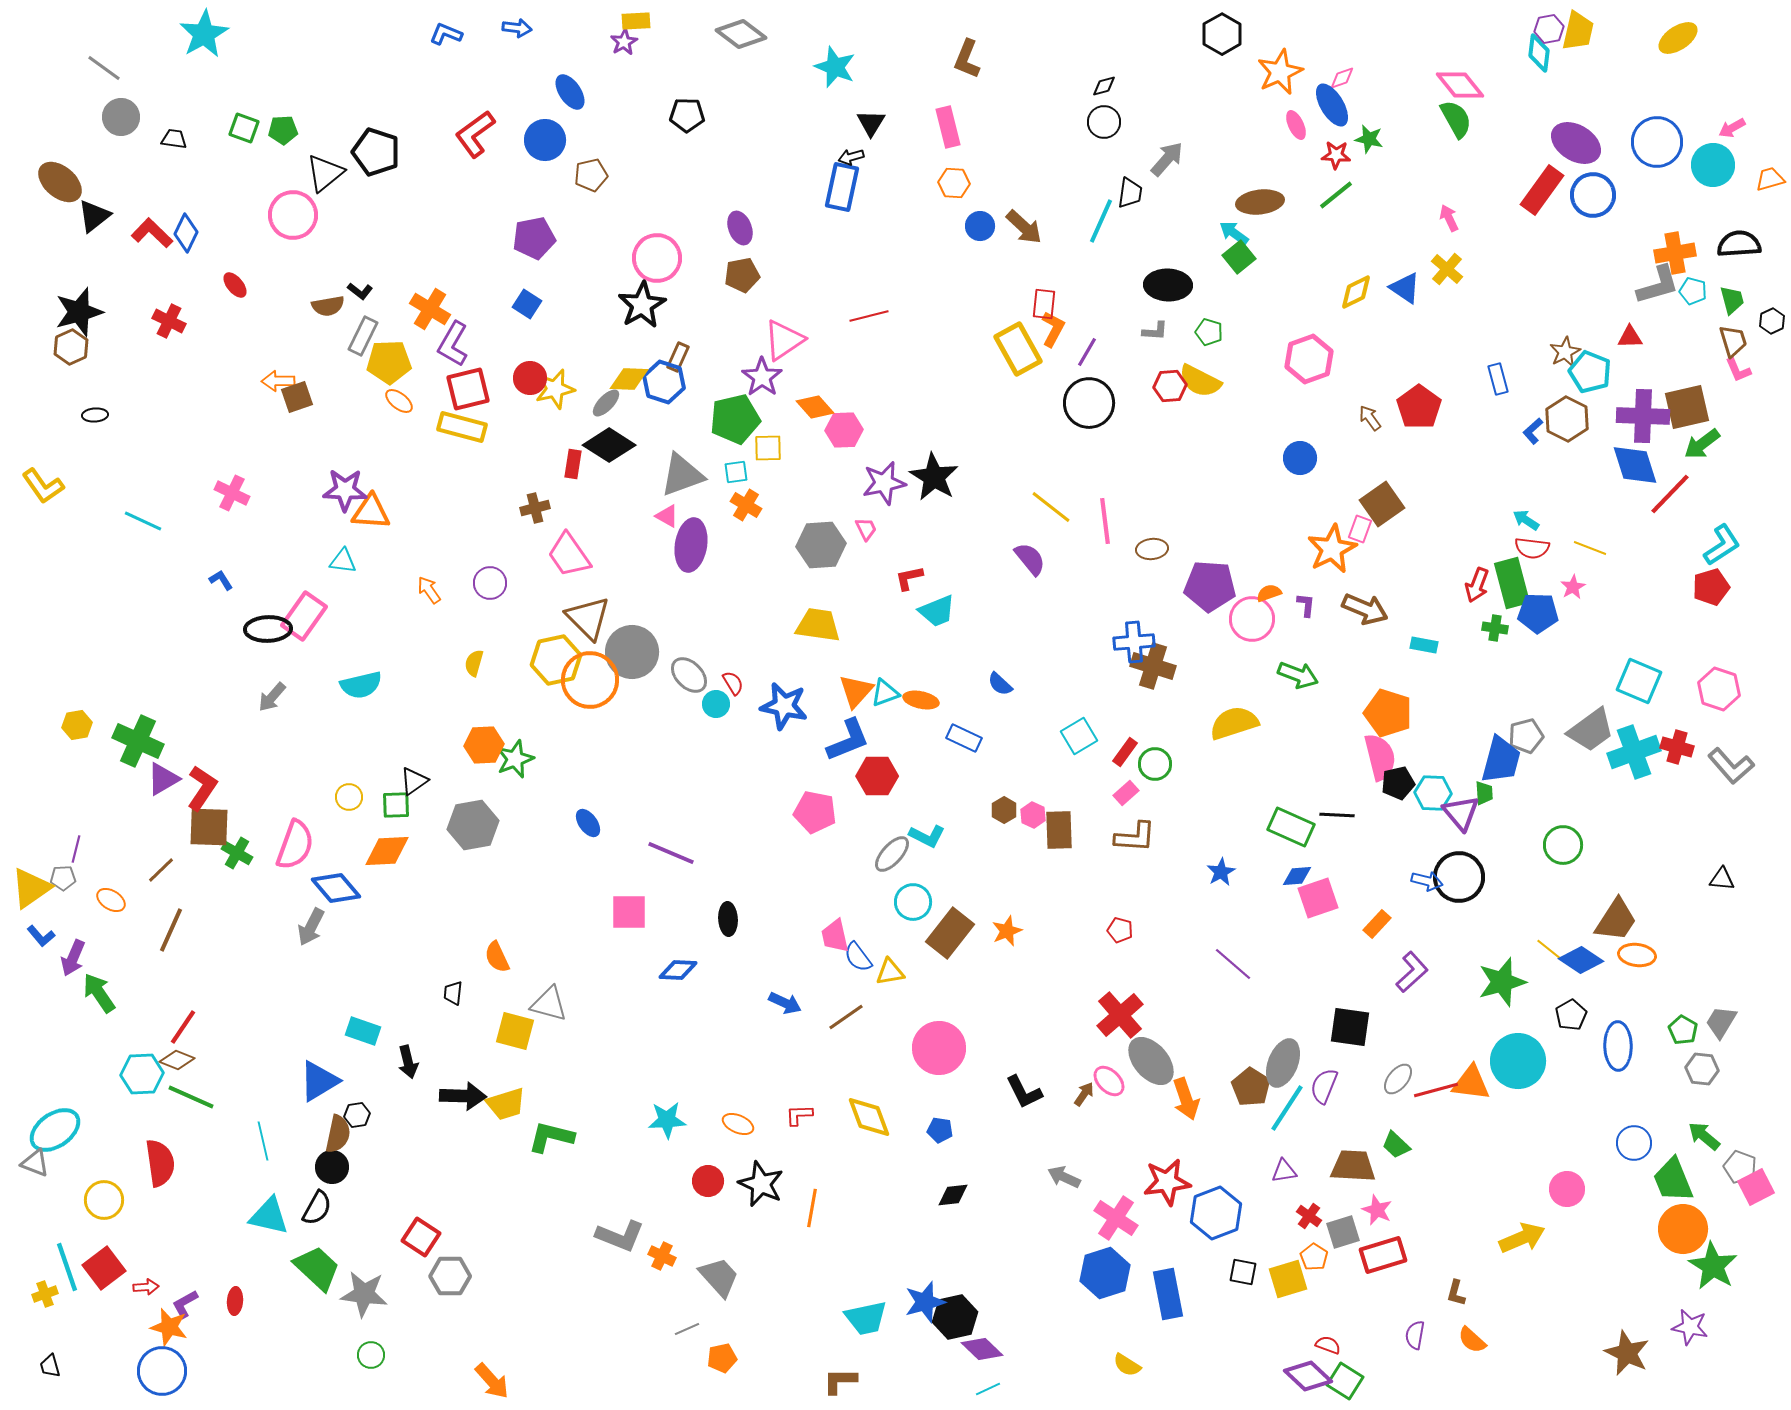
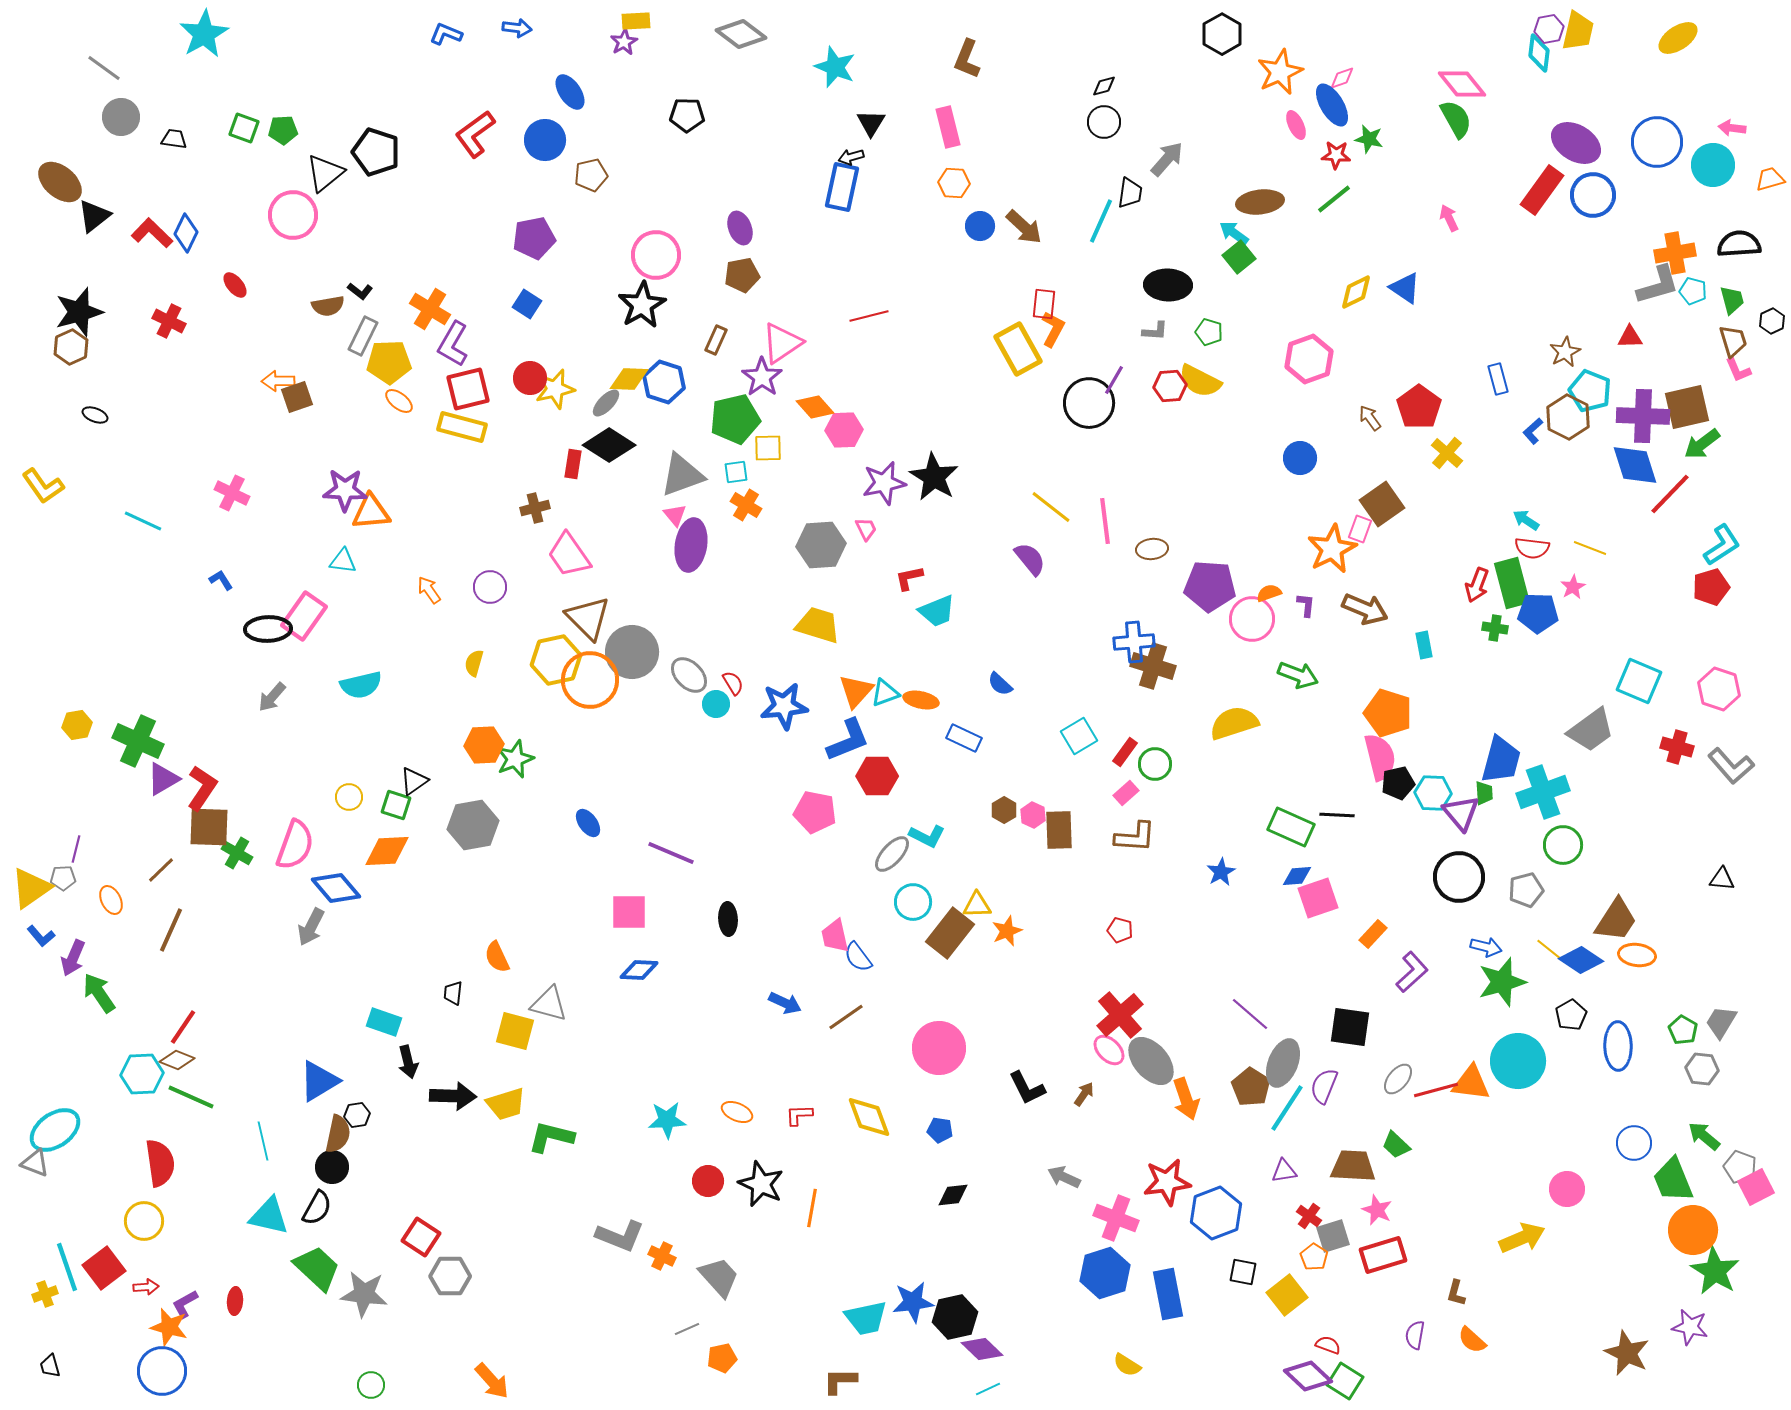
pink diamond at (1460, 85): moved 2 px right, 1 px up
pink arrow at (1732, 128): rotated 36 degrees clockwise
green line at (1336, 195): moved 2 px left, 4 px down
pink circle at (657, 258): moved 1 px left, 3 px up
yellow cross at (1447, 269): moved 184 px down
pink triangle at (784, 340): moved 2 px left, 3 px down
purple line at (1087, 352): moved 27 px right, 28 px down
brown rectangle at (678, 357): moved 38 px right, 17 px up
cyan pentagon at (1590, 372): moved 19 px down
black ellipse at (95, 415): rotated 25 degrees clockwise
brown hexagon at (1567, 419): moved 1 px right, 2 px up
orange triangle at (371, 512): rotated 9 degrees counterclockwise
pink triangle at (667, 516): moved 8 px right, 1 px up; rotated 20 degrees clockwise
purple circle at (490, 583): moved 4 px down
yellow trapezoid at (818, 625): rotated 9 degrees clockwise
cyan rectangle at (1424, 645): rotated 68 degrees clockwise
blue star at (784, 706): rotated 18 degrees counterclockwise
gray pentagon at (1526, 736): moved 154 px down
cyan cross at (1634, 752): moved 91 px left, 40 px down
green square at (396, 805): rotated 20 degrees clockwise
blue arrow at (1427, 881): moved 59 px right, 66 px down
orange ellipse at (111, 900): rotated 32 degrees clockwise
orange rectangle at (1377, 924): moved 4 px left, 10 px down
purple line at (1233, 964): moved 17 px right, 50 px down
blue diamond at (678, 970): moved 39 px left
yellow triangle at (890, 972): moved 87 px right, 67 px up; rotated 8 degrees clockwise
cyan rectangle at (363, 1031): moved 21 px right, 9 px up
pink ellipse at (1109, 1081): moved 31 px up
black L-shape at (1024, 1092): moved 3 px right, 4 px up
black arrow at (463, 1096): moved 10 px left
orange ellipse at (738, 1124): moved 1 px left, 12 px up
yellow circle at (104, 1200): moved 40 px right, 21 px down
pink cross at (1116, 1218): rotated 12 degrees counterclockwise
orange circle at (1683, 1229): moved 10 px right, 1 px down
gray square at (1343, 1232): moved 10 px left, 4 px down
green star at (1713, 1266): moved 2 px right, 5 px down
yellow square at (1288, 1279): moved 1 px left, 16 px down; rotated 21 degrees counterclockwise
blue star at (925, 1302): moved 12 px left; rotated 9 degrees clockwise
green circle at (371, 1355): moved 30 px down
